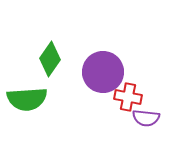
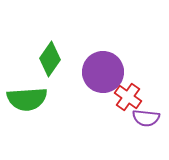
red cross: rotated 24 degrees clockwise
